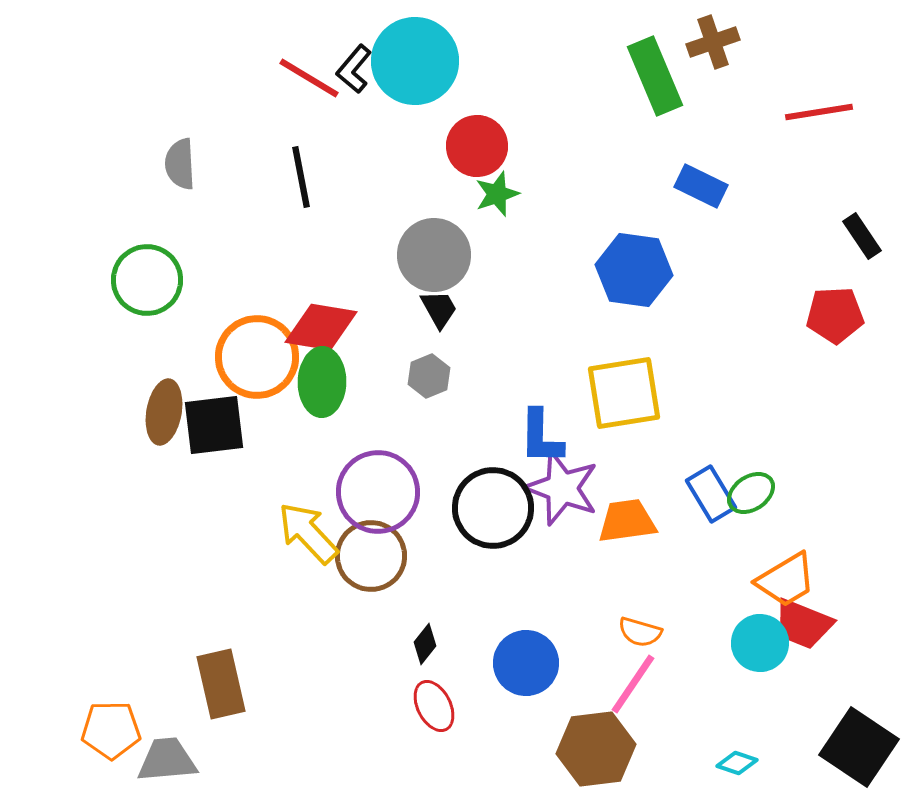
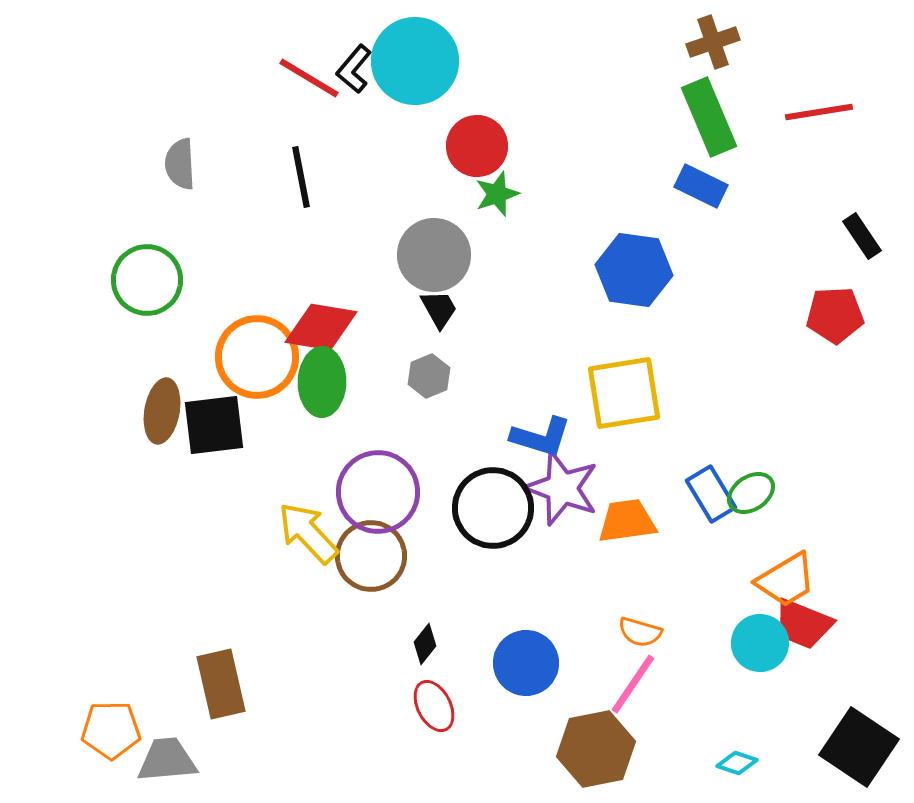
green rectangle at (655, 76): moved 54 px right, 41 px down
brown ellipse at (164, 412): moved 2 px left, 1 px up
blue L-shape at (541, 437): rotated 74 degrees counterclockwise
brown hexagon at (596, 749): rotated 4 degrees counterclockwise
